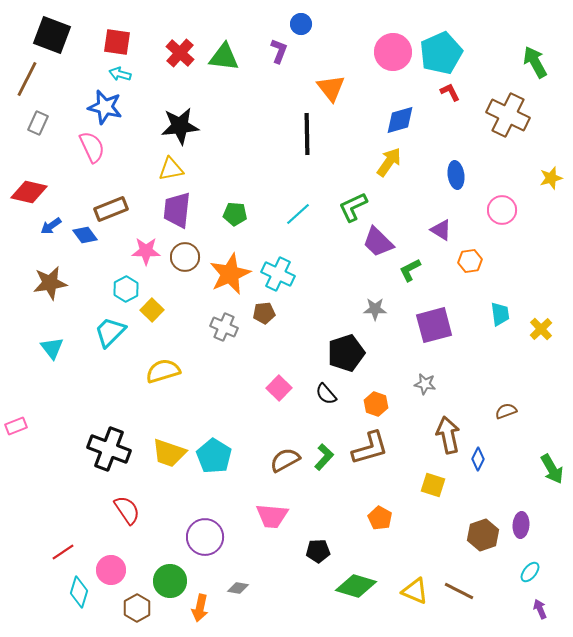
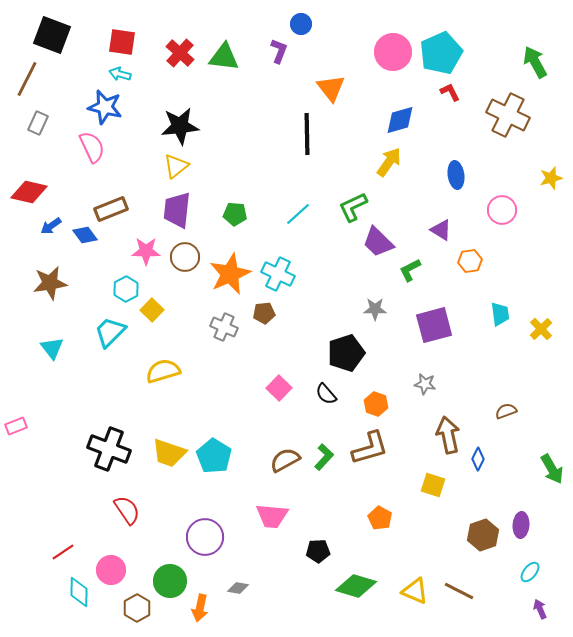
red square at (117, 42): moved 5 px right
yellow triangle at (171, 169): moved 5 px right, 3 px up; rotated 28 degrees counterclockwise
cyan diamond at (79, 592): rotated 16 degrees counterclockwise
